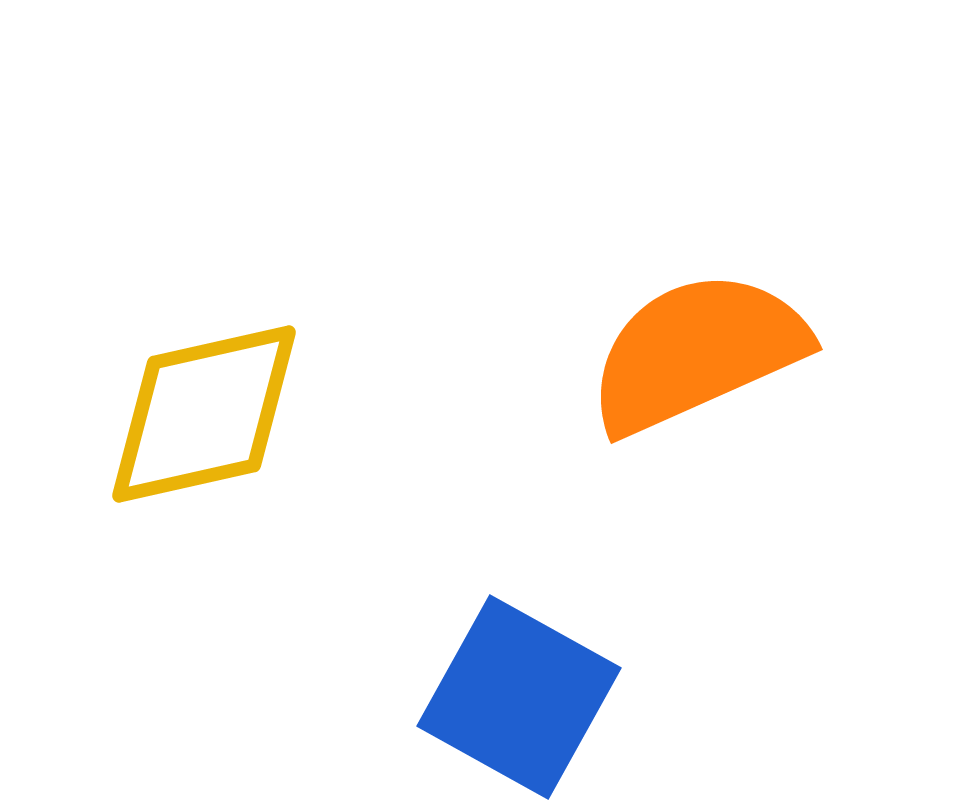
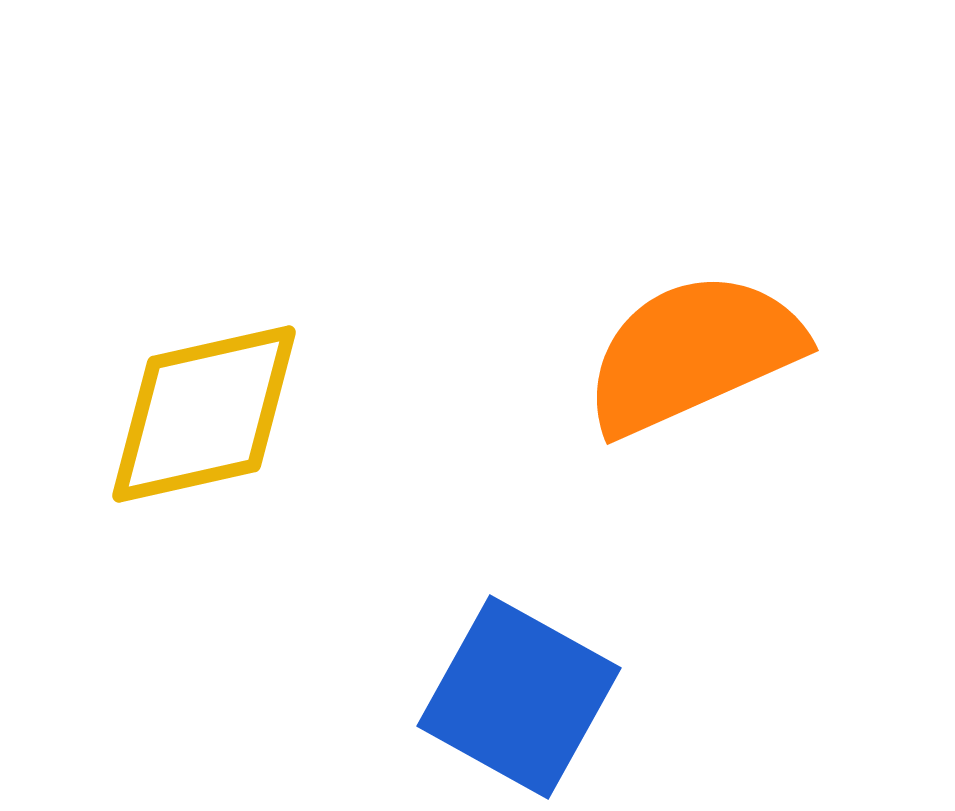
orange semicircle: moved 4 px left, 1 px down
